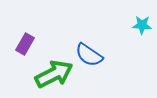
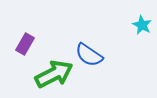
cyan star: rotated 24 degrees clockwise
